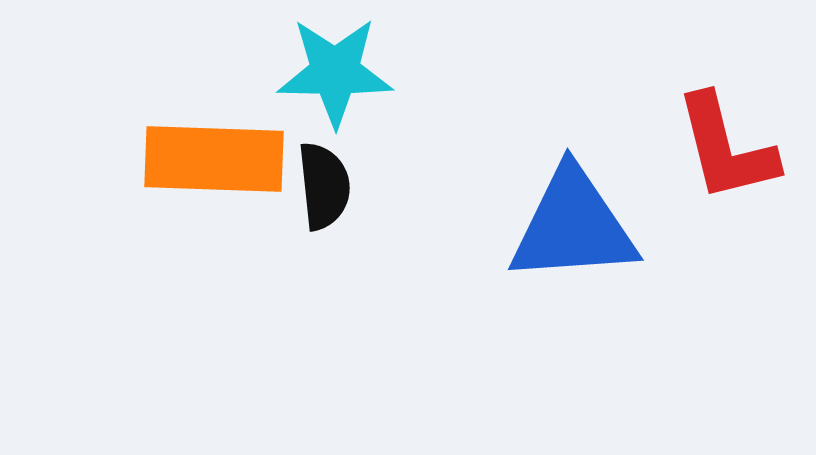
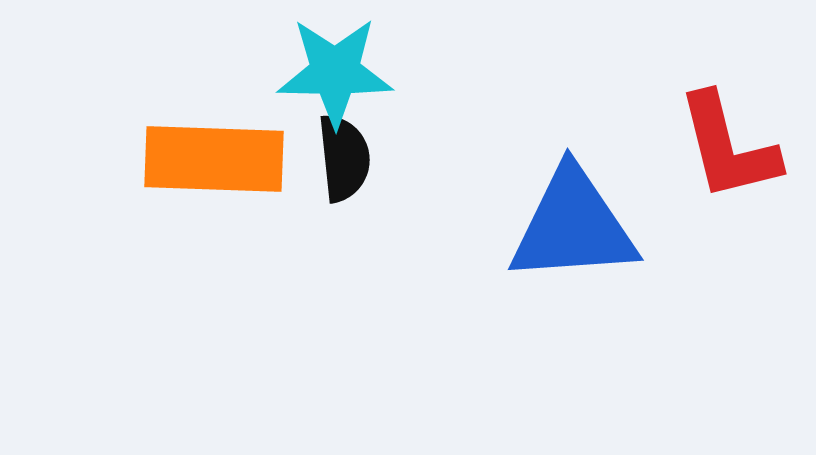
red L-shape: moved 2 px right, 1 px up
black semicircle: moved 20 px right, 28 px up
